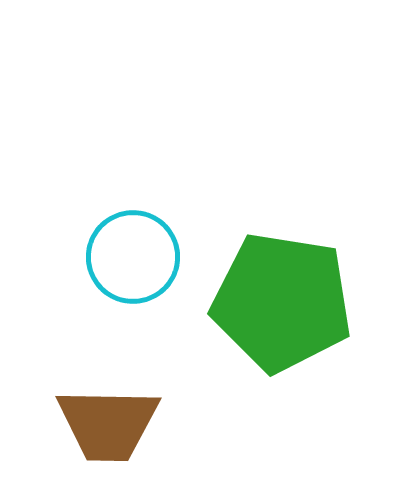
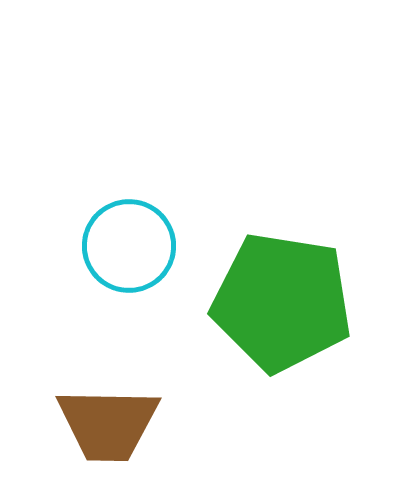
cyan circle: moved 4 px left, 11 px up
